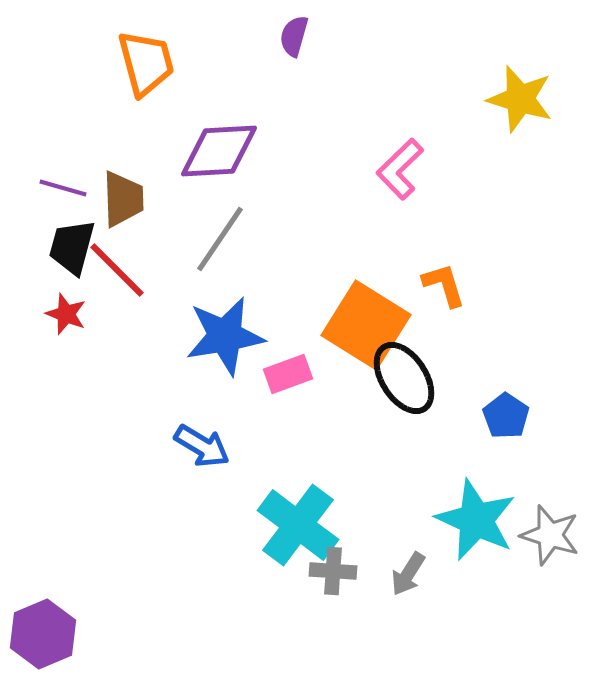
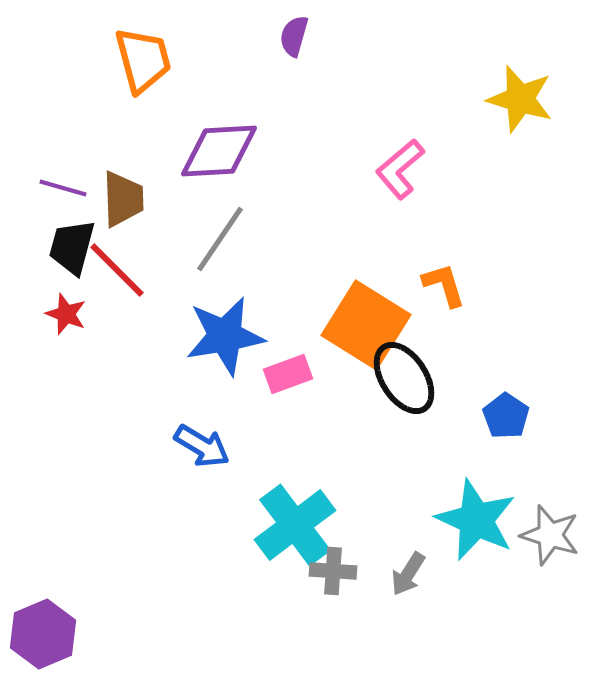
orange trapezoid: moved 3 px left, 3 px up
pink L-shape: rotated 4 degrees clockwise
cyan cross: moved 3 px left; rotated 16 degrees clockwise
